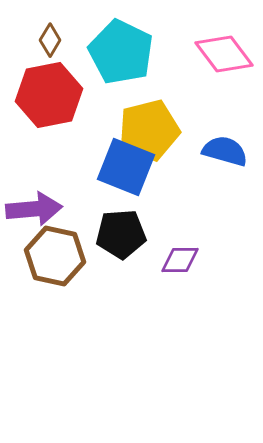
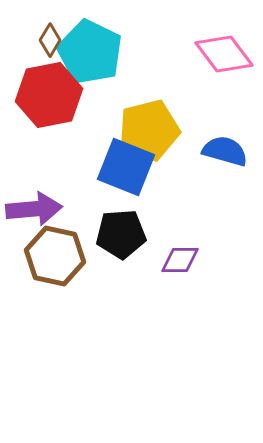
cyan pentagon: moved 31 px left
